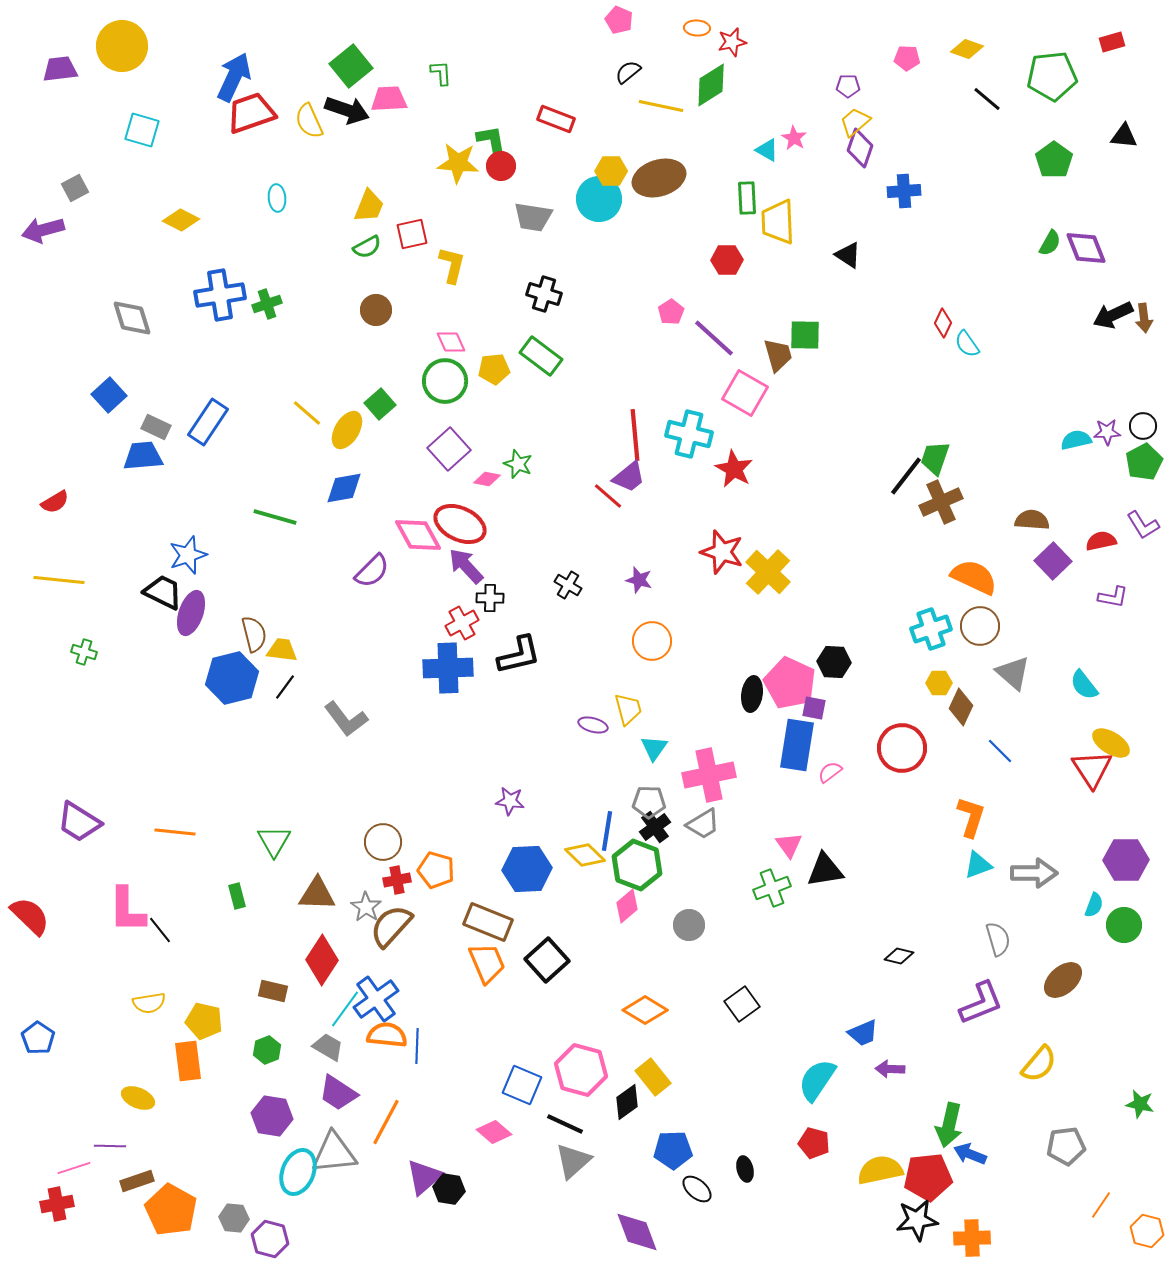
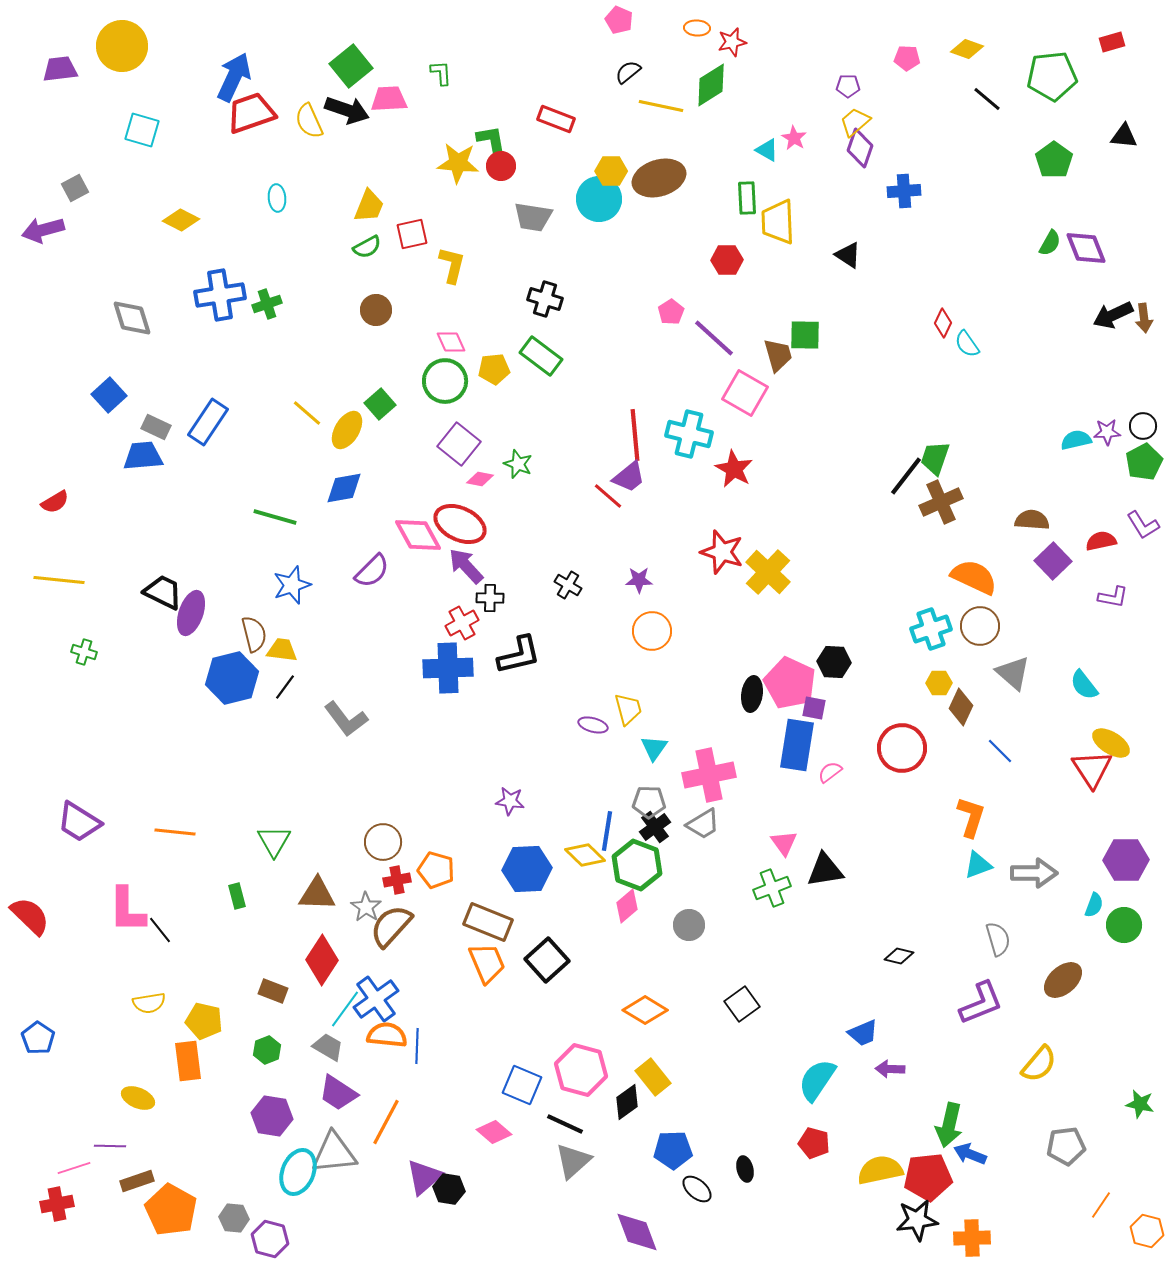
black cross at (544, 294): moved 1 px right, 5 px down
purple square at (449, 449): moved 10 px right, 5 px up; rotated 9 degrees counterclockwise
pink diamond at (487, 479): moved 7 px left
blue star at (188, 555): moved 104 px right, 30 px down
purple star at (639, 580): rotated 16 degrees counterclockwise
orange circle at (652, 641): moved 10 px up
pink triangle at (789, 845): moved 5 px left, 2 px up
brown rectangle at (273, 991): rotated 8 degrees clockwise
